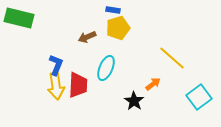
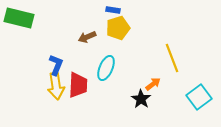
yellow line: rotated 28 degrees clockwise
black star: moved 7 px right, 2 px up
